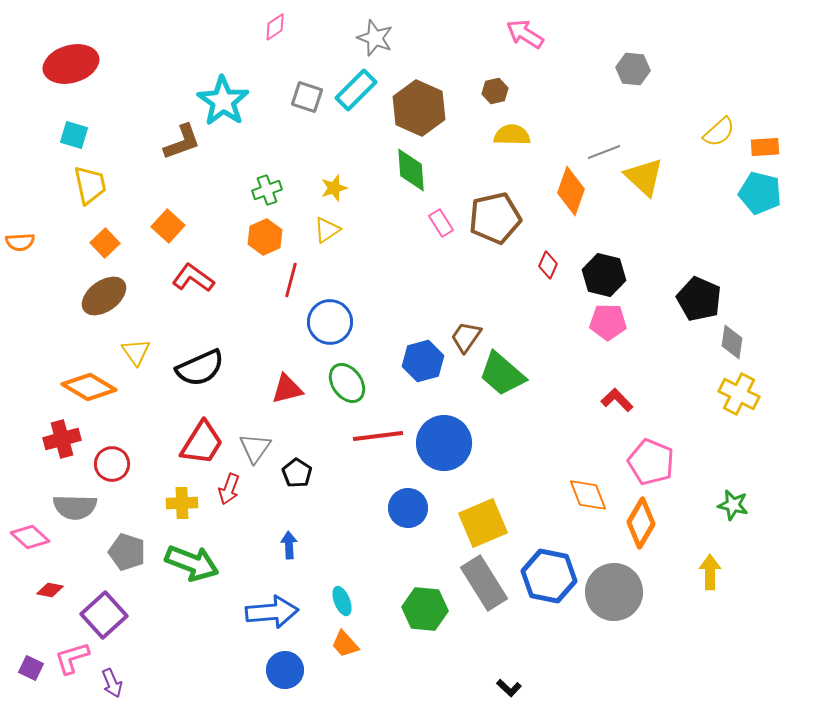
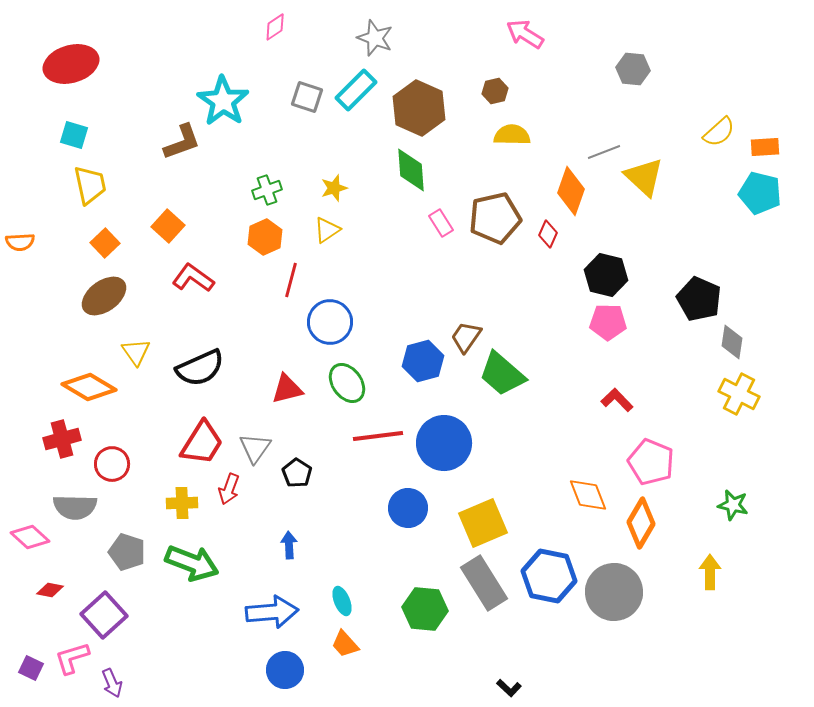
red diamond at (548, 265): moved 31 px up
black hexagon at (604, 275): moved 2 px right
